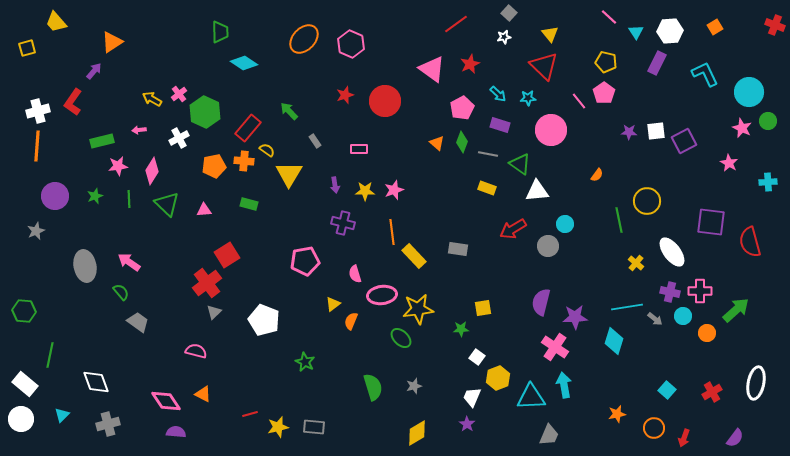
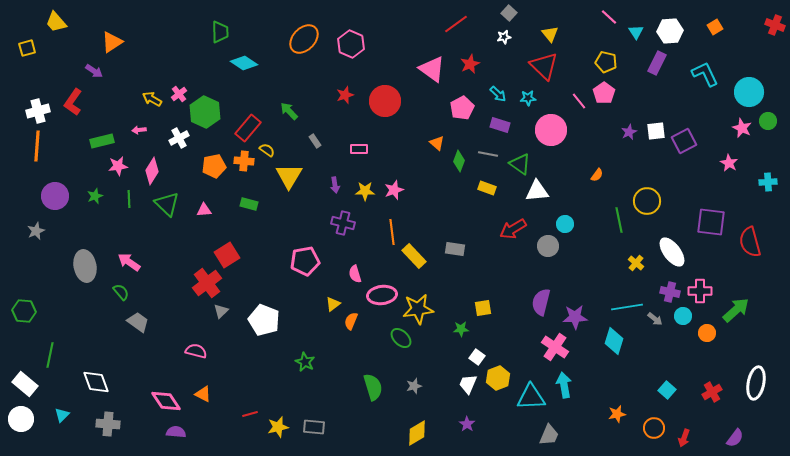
purple arrow at (94, 71): rotated 84 degrees clockwise
purple star at (629, 132): rotated 28 degrees counterclockwise
green diamond at (462, 142): moved 3 px left, 19 px down
yellow triangle at (289, 174): moved 2 px down
gray rectangle at (458, 249): moved 3 px left
gray triangle at (214, 312): moved 7 px right, 1 px up
white trapezoid at (472, 397): moved 4 px left, 13 px up
gray cross at (108, 424): rotated 20 degrees clockwise
